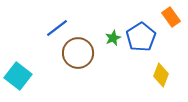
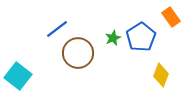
blue line: moved 1 px down
